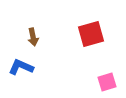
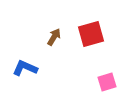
brown arrow: moved 21 px right; rotated 138 degrees counterclockwise
blue L-shape: moved 4 px right, 1 px down
